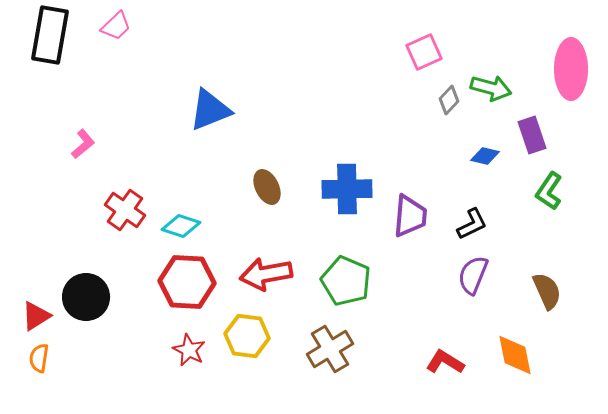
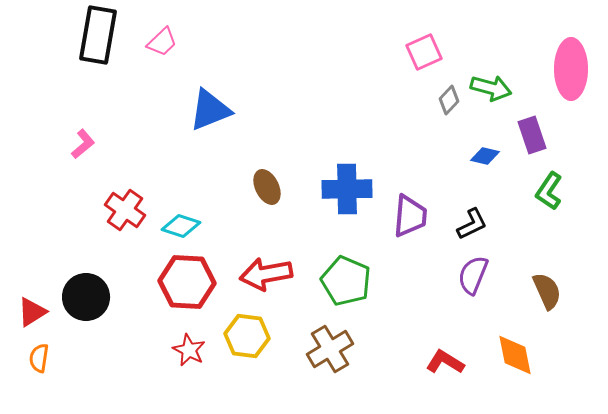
pink trapezoid: moved 46 px right, 16 px down
black rectangle: moved 48 px right
red triangle: moved 4 px left, 4 px up
